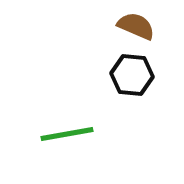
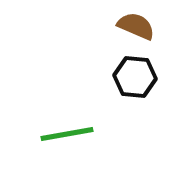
black hexagon: moved 3 px right, 2 px down
